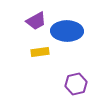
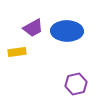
purple trapezoid: moved 3 px left, 7 px down
yellow rectangle: moved 23 px left
